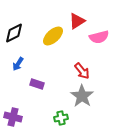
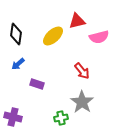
red triangle: rotated 18 degrees clockwise
black diamond: moved 2 px right, 1 px down; rotated 55 degrees counterclockwise
blue arrow: rotated 16 degrees clockwise
gray star: moved 6 px down
